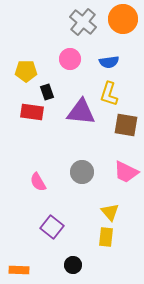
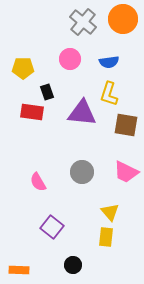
yellow pentagon: moved 3 px left, 3 px up
purple triangle: moved 1 px right, 1 px down
